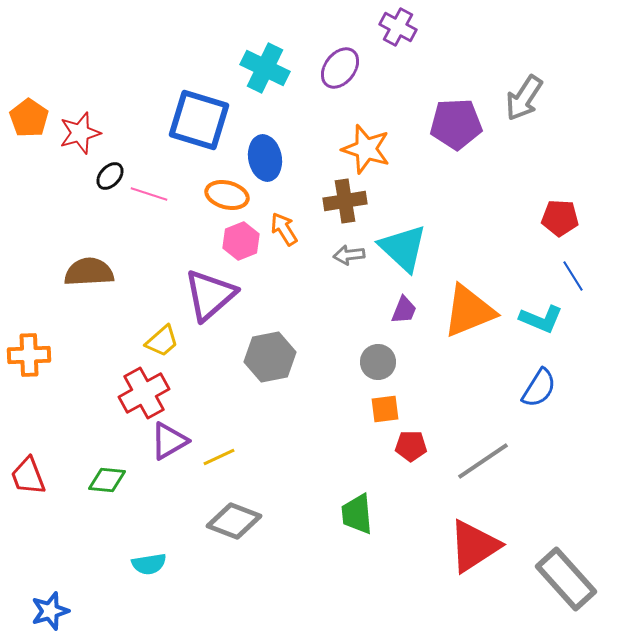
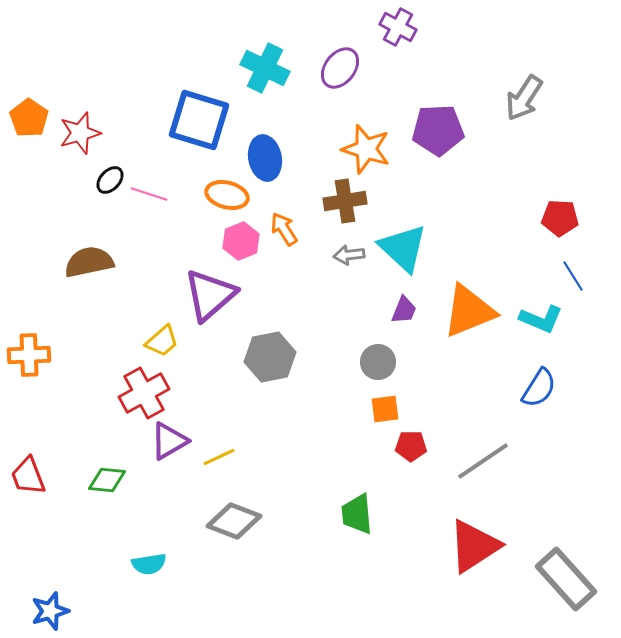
purple pentagon at (456, 124): moved 18 px left, 6 px down
black ellipse at (110, 176): moved 4 px down
brown semicircle at (89, 272): moved 10 px up; rotated 9 degrees counterclockwise
